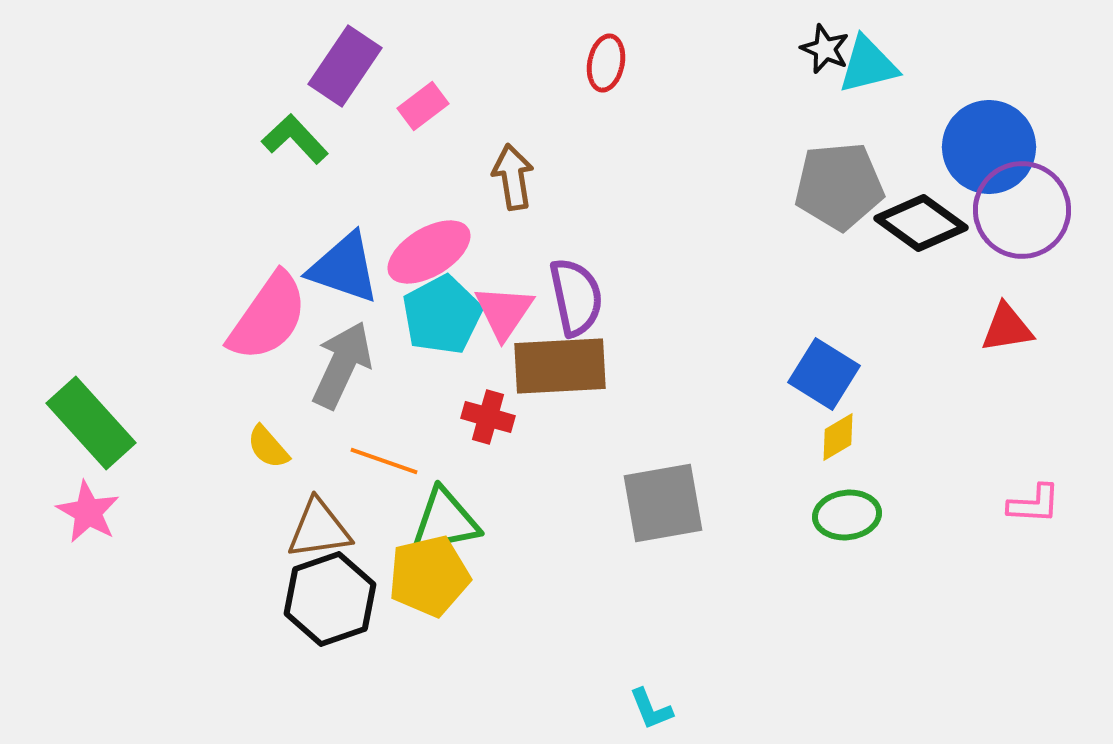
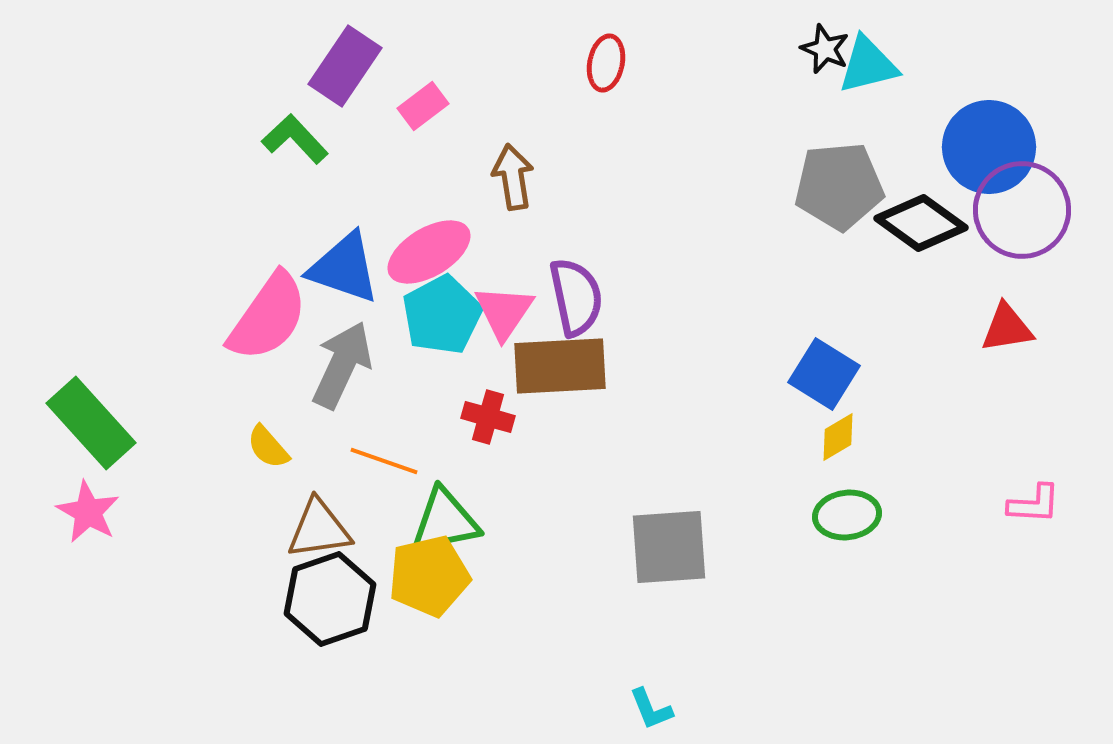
gray square: moved 6 px right, 44 px down; rotated 6 degrees clockwise
